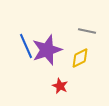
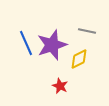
blue line: moved 3 px up
purple star: moved 5 px right, 5 px up
yellow diamond: moved 1 px left, 1 px down
